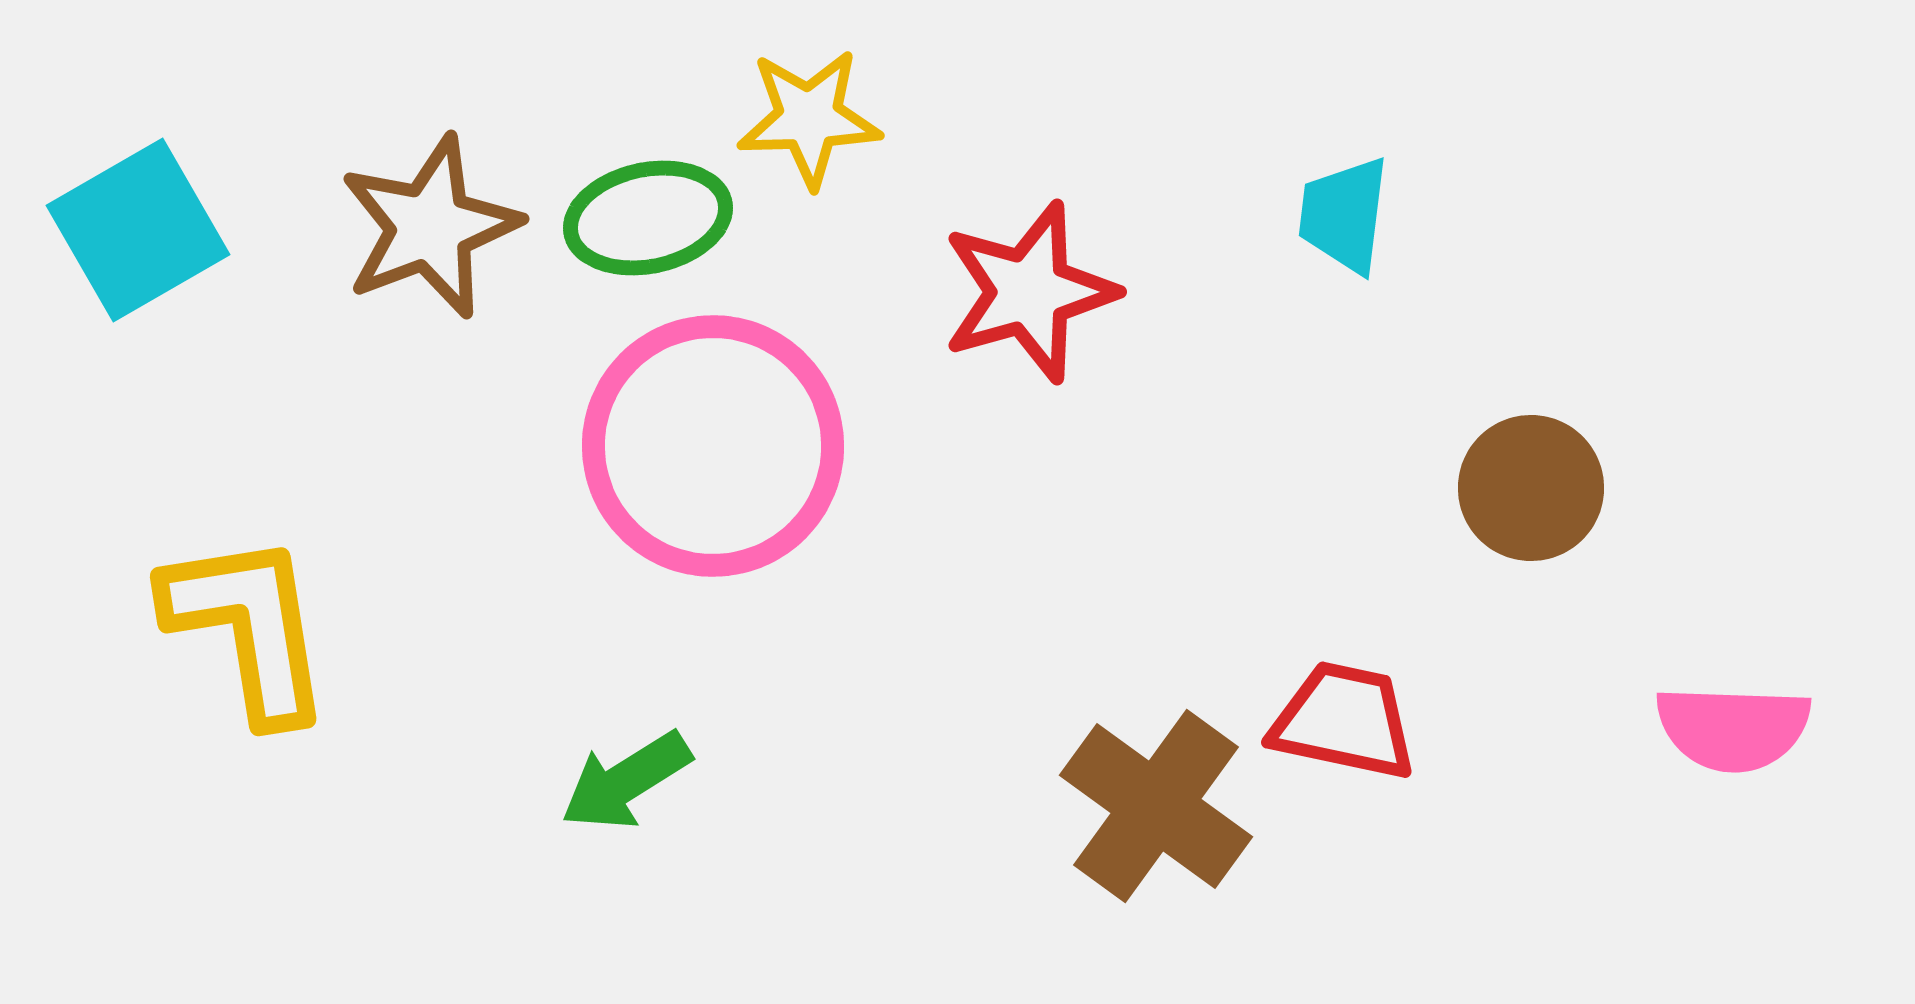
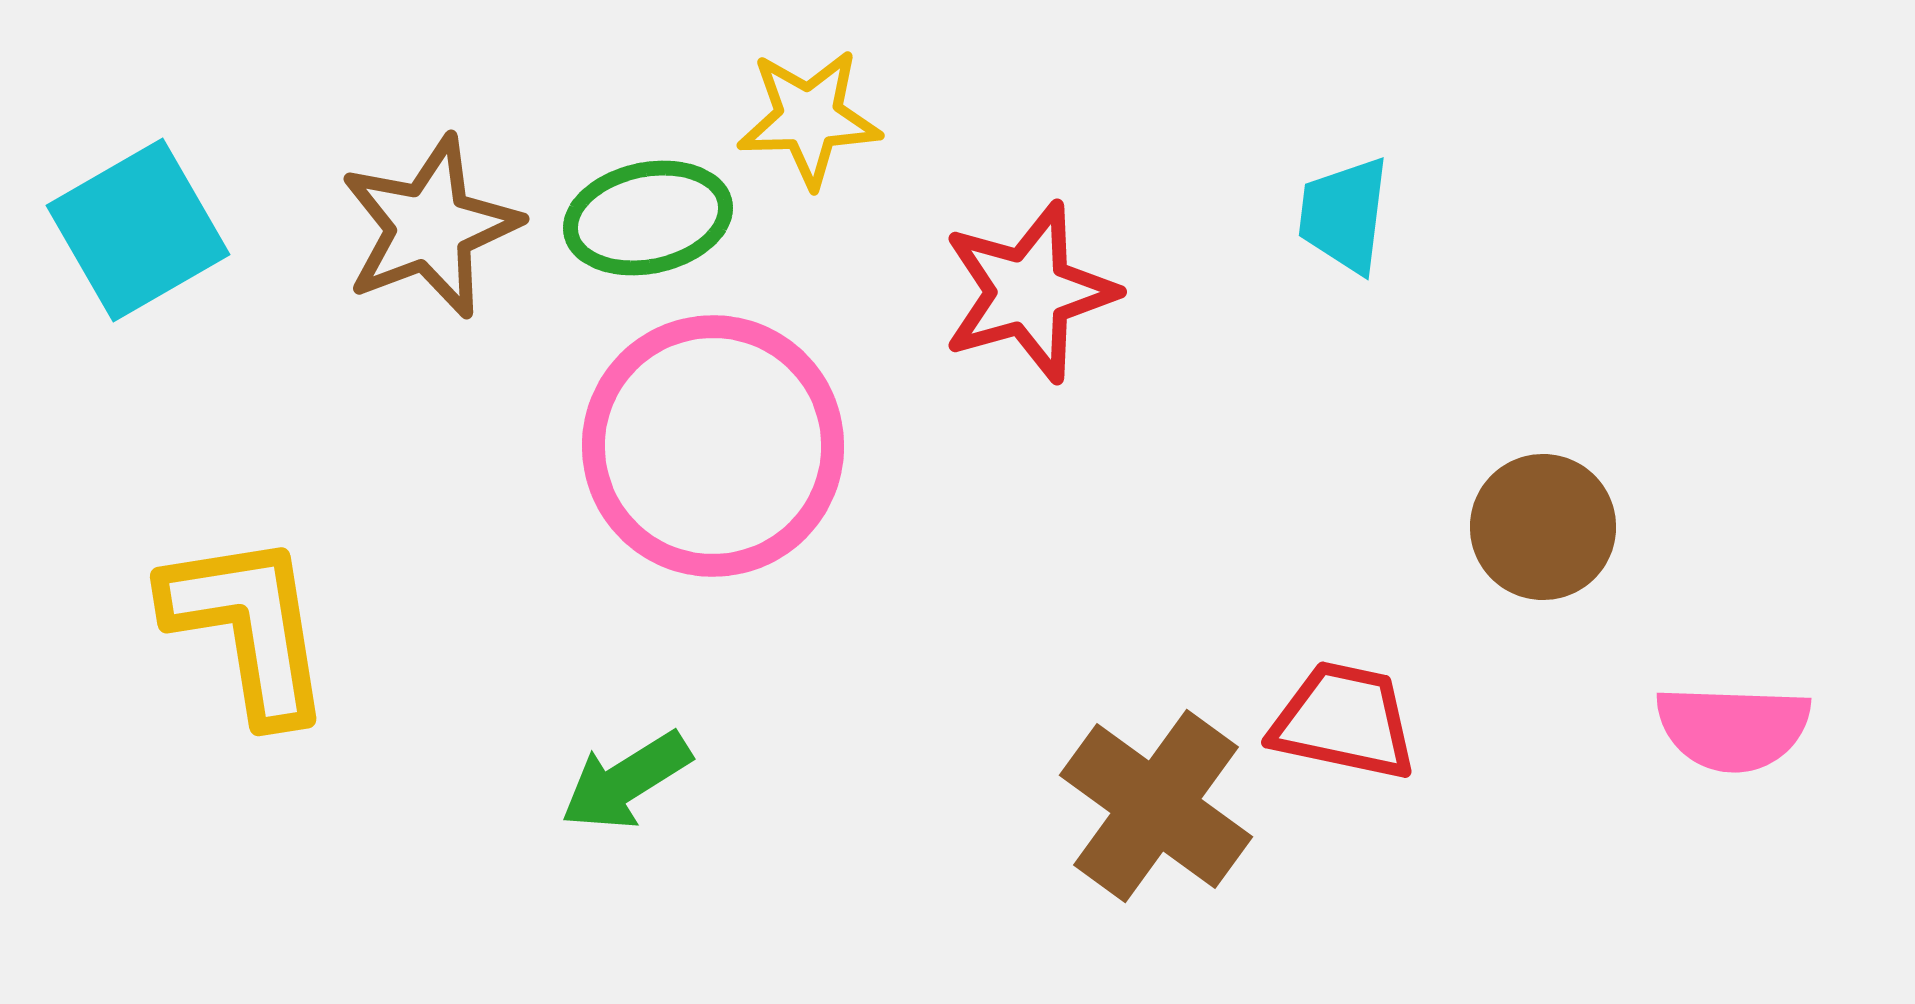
brown circle: moved 12 px right, 39 px down
